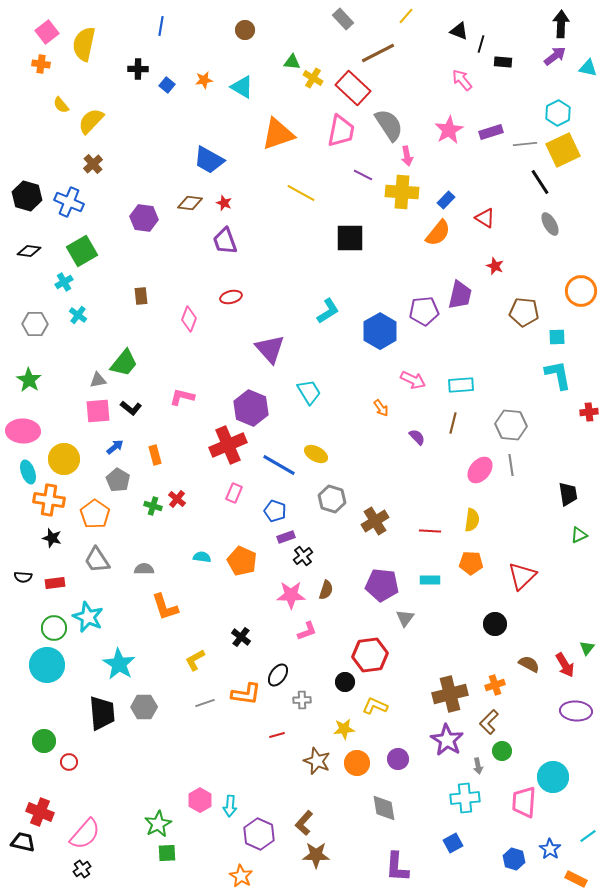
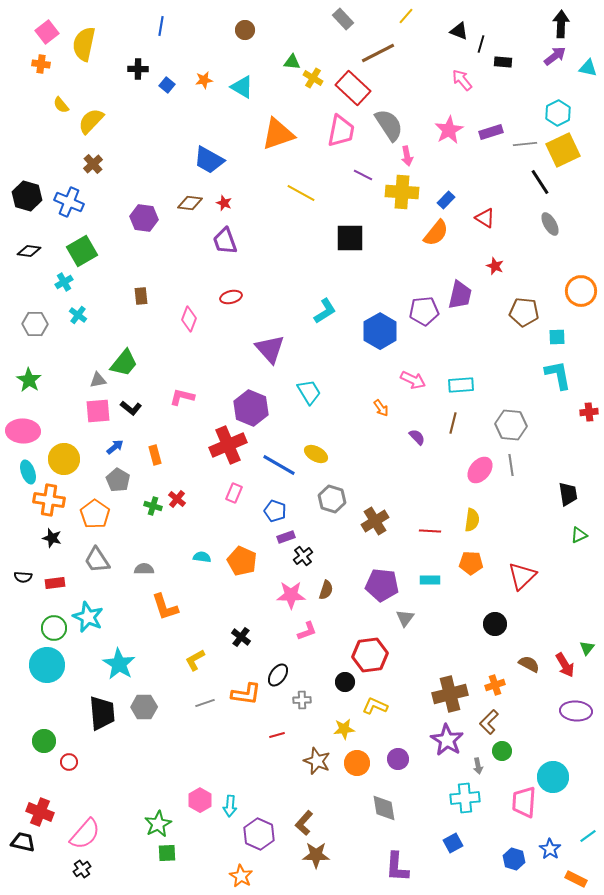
orange semicircle at (438, 233): moved 2 px left
cyan L-shape at (328, 311): moved 3 px left
